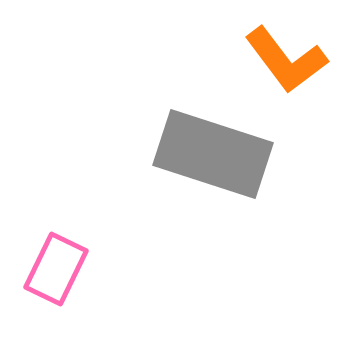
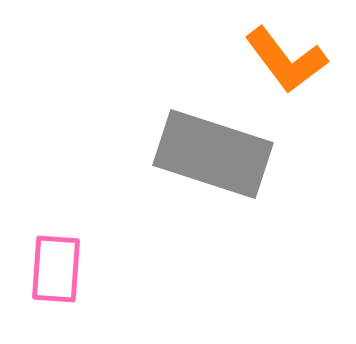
pink rectangle: rotated 22 degrees counterclockwise
